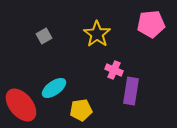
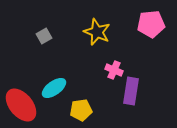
yellow star: moved 2 px up; rotated 12 degrees counterclockwise
